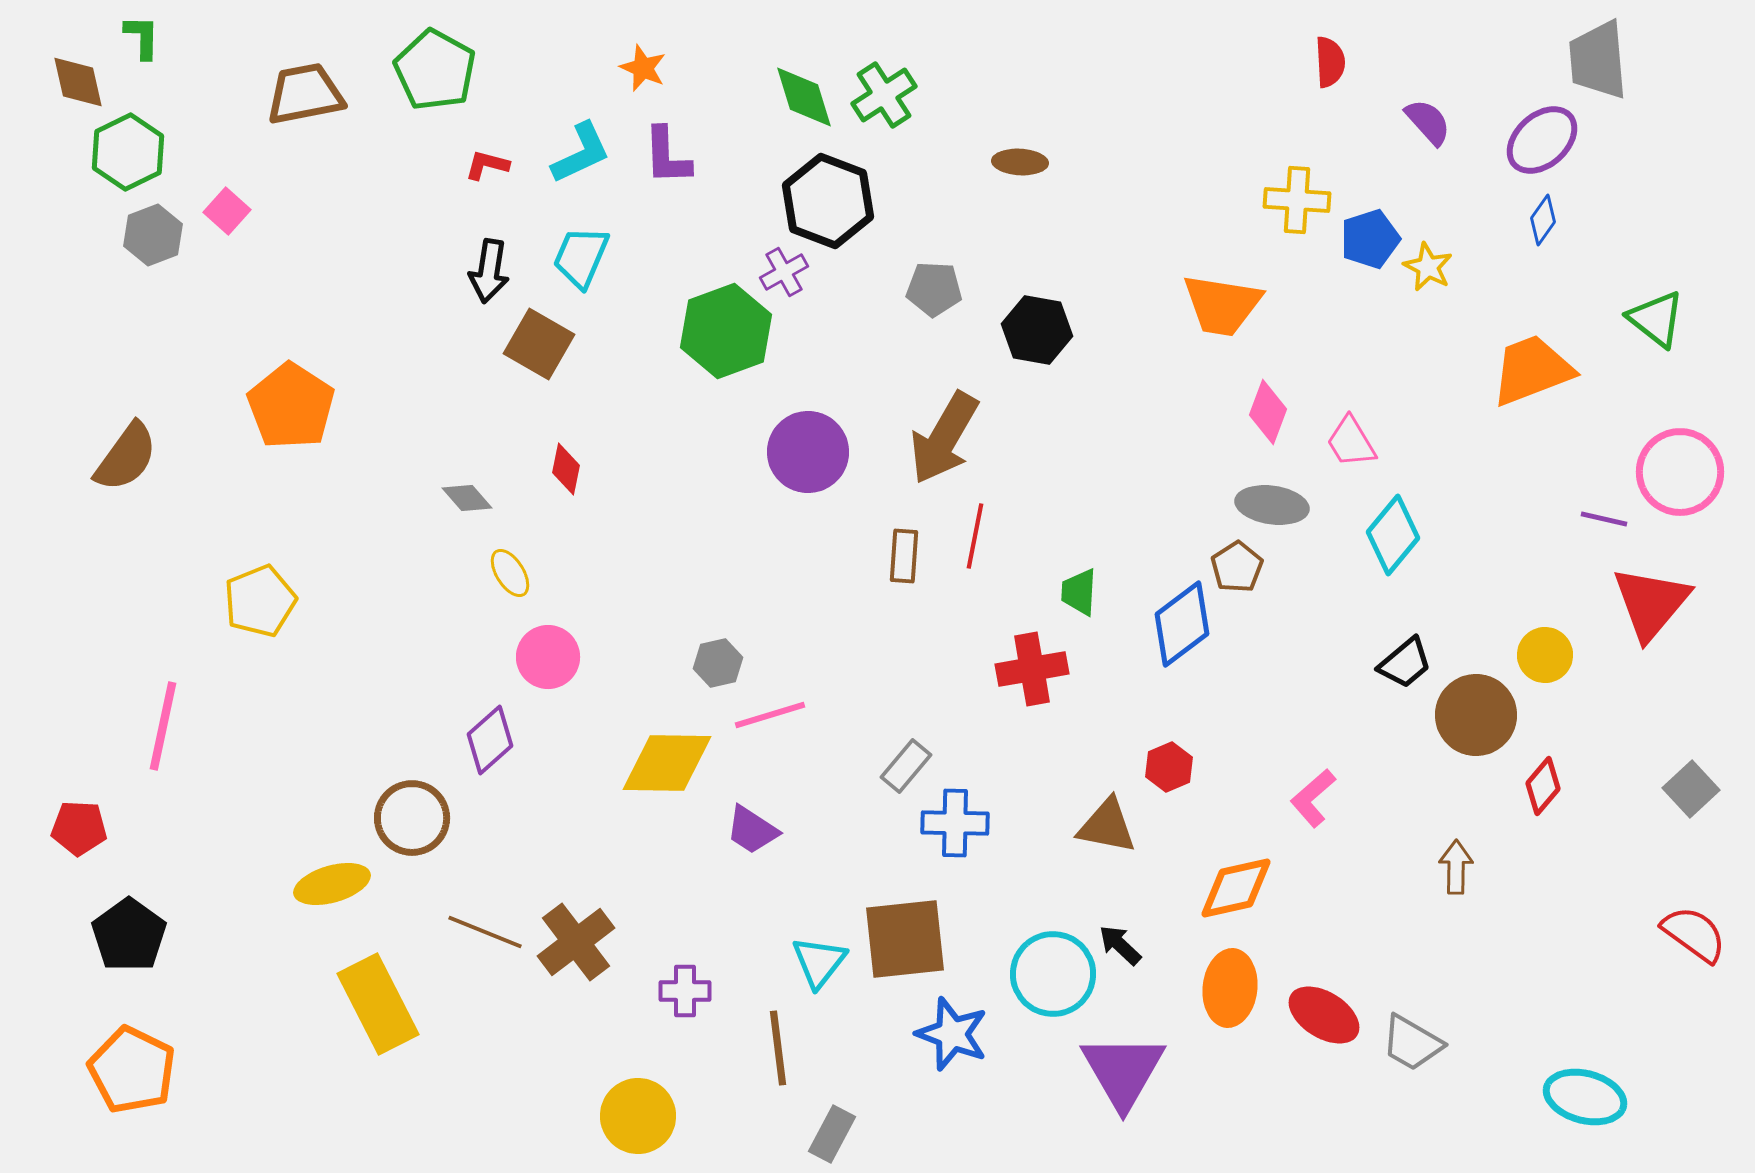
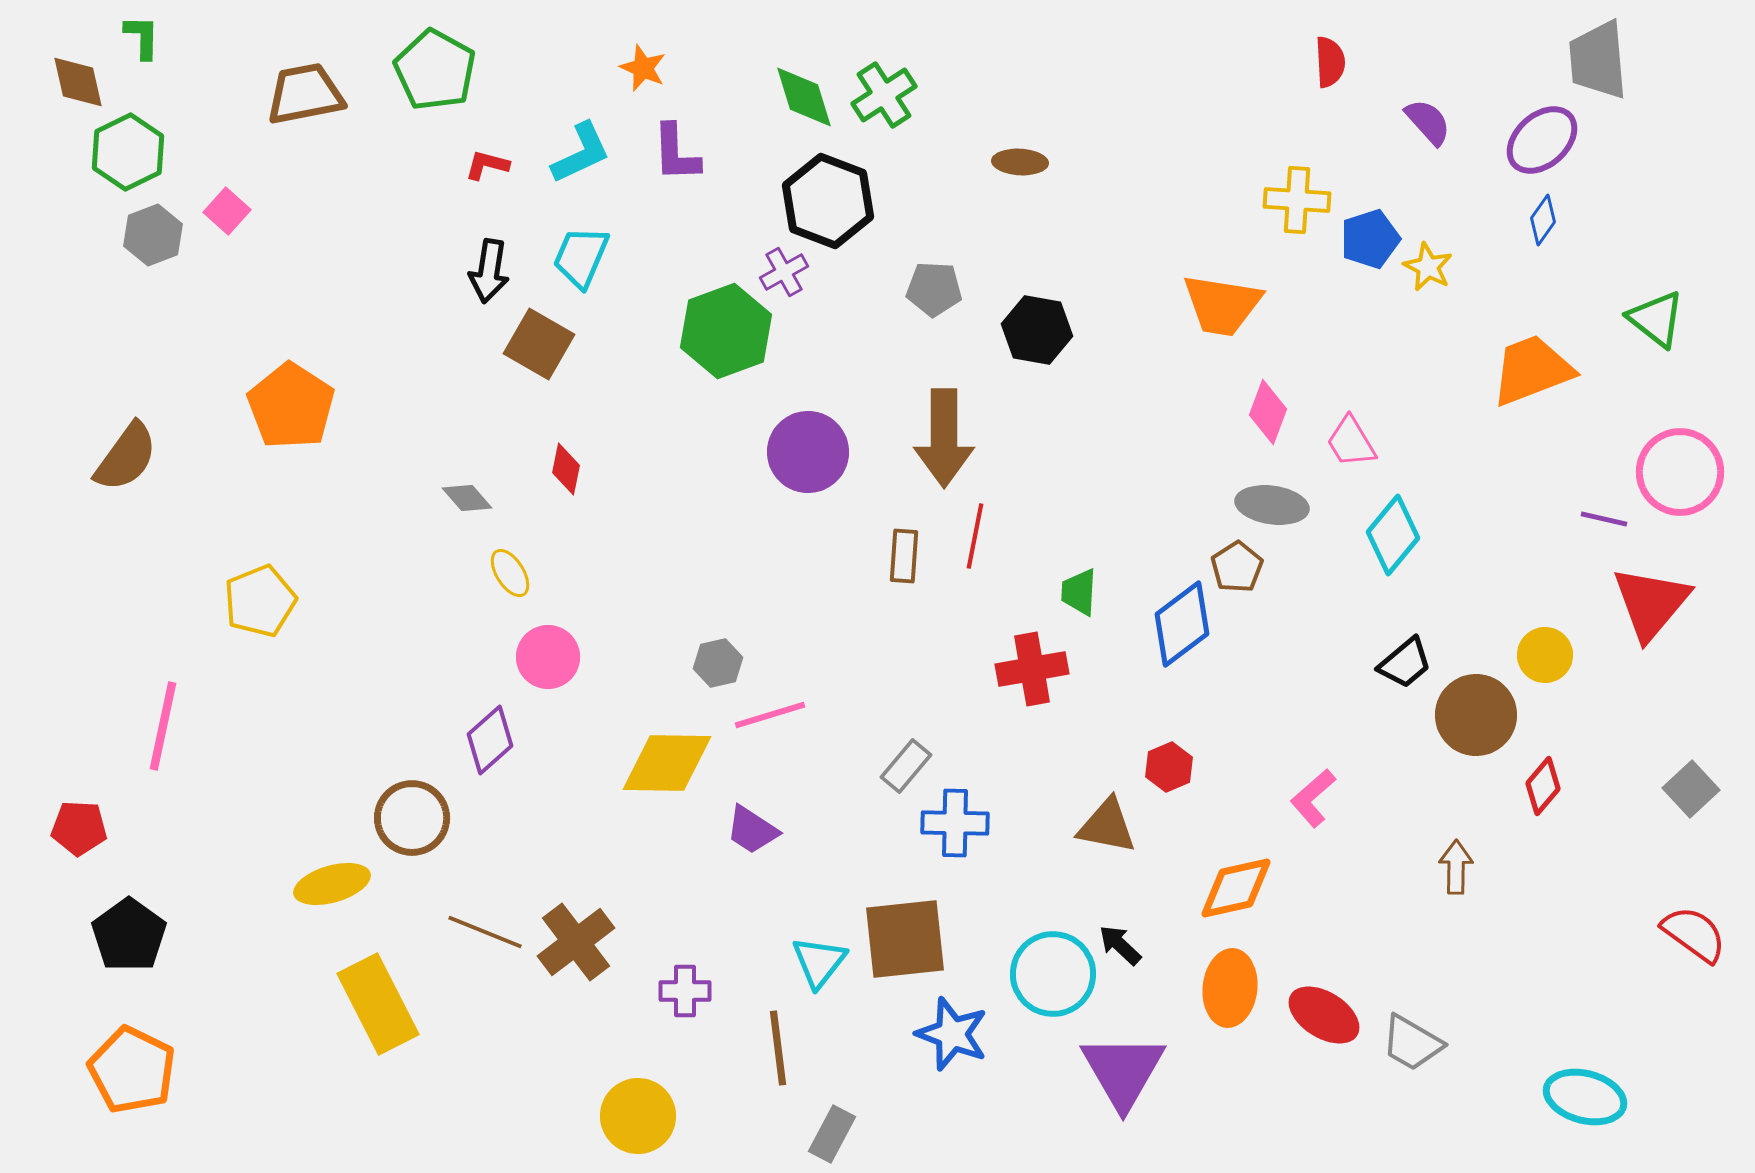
purple L-shape at (667, 156): moved 9 px right, 3 px up
brown arrow at (944, 438): rotated 30 degrees counterclockwise
